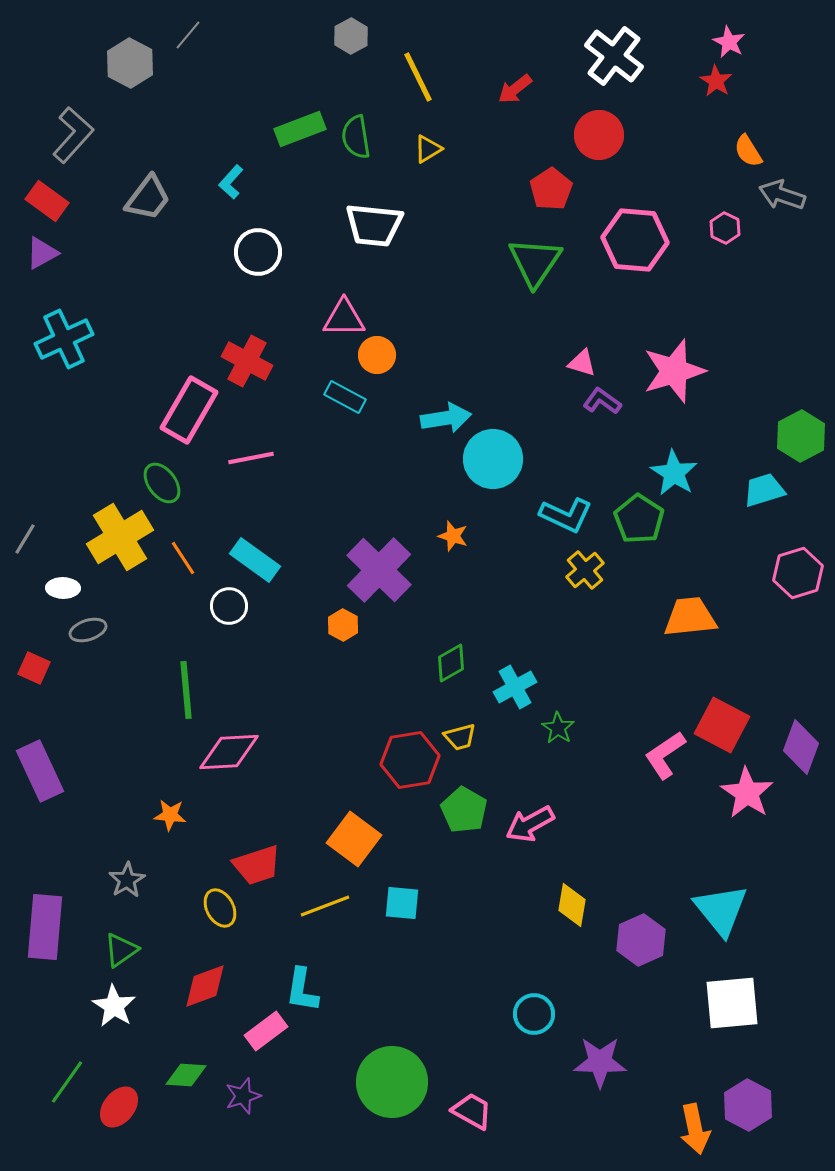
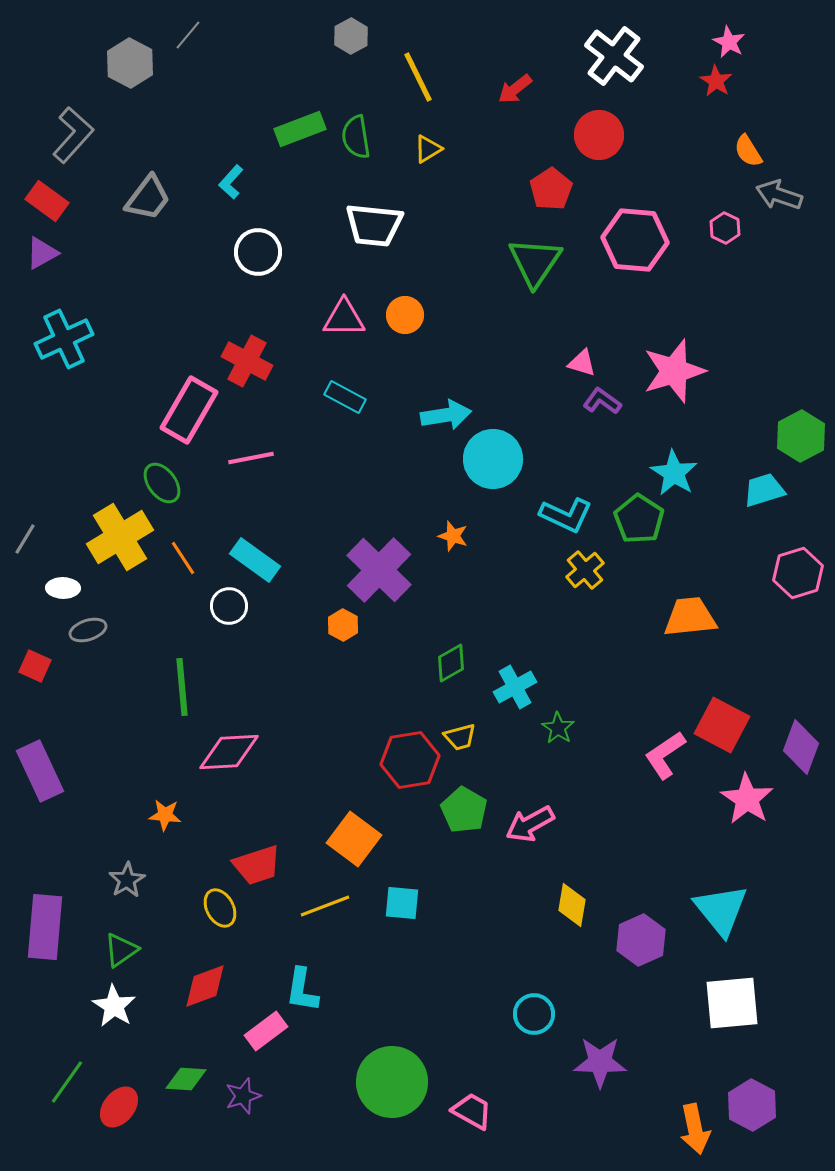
gray arrow at (782, 195): moved 3 px left
orange circle at (377, 355): moved 28 px right, 40 px up
cyan arrow at (446, 418): moved 3 px up
red square at (34, 668): moved 1 px right, 2 px up
green line at (186, 690): moved 4 px left, 3 px up
pink star at (747, 793): moved 6 px down
orange star at (170, 815): moved 5 px left
green diamond at (186, 1075): moved 4 px down
purple hexagon at (748, 1105): moved 4 px right
